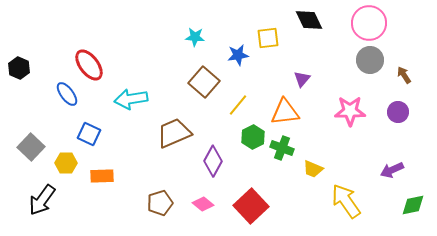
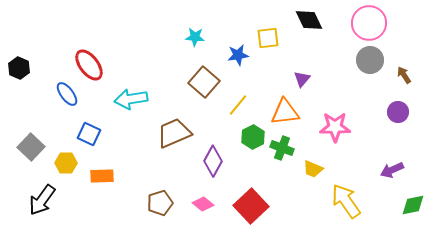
pink star: moved 15 px left, 16 px down
